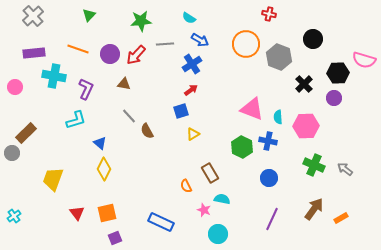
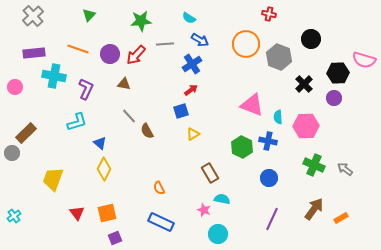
black circle at (313, 39): moved 2 px left
pink triangle at (252, 109): moved 4 px up
cyan L-shape at (76, 120): moved 1 px right, 2 px down
orange semicircle at (186, 186): moved 27 px left, 2 px down
